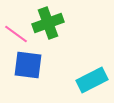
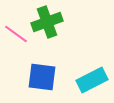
green cross: moved 1 px left, 1 px up
blue square: moved 14 px right, 12 px down
